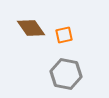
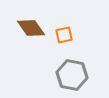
gray hexagon: moved 6 px right, 1 px down
